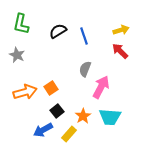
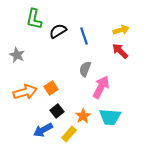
green L-shape: moved 13 px right, 5 px up
